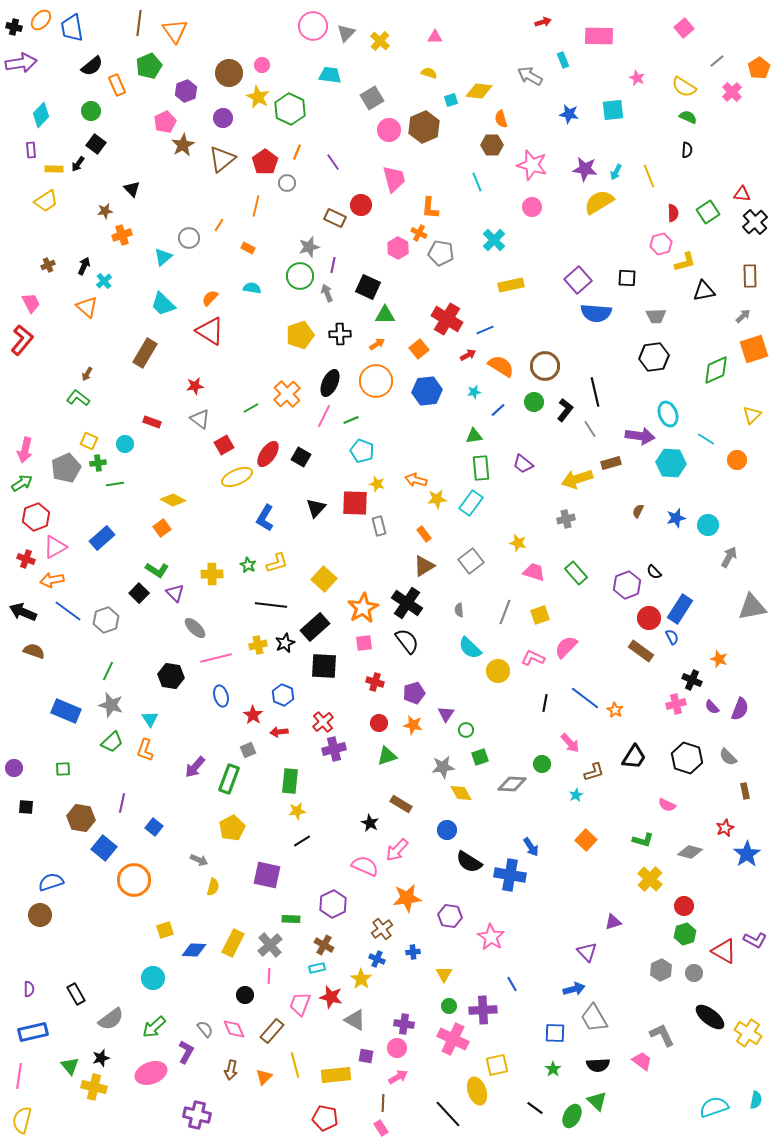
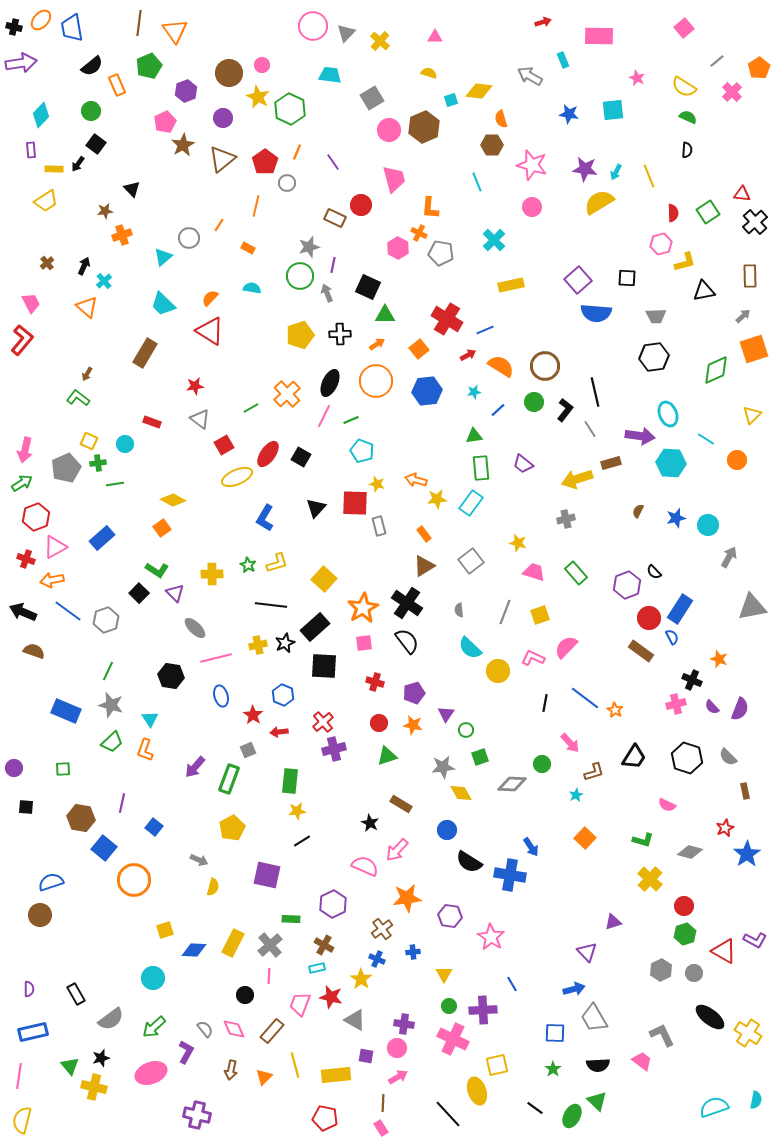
brown cross at (48, 265): moved 1 px left, 2 px up; rotated 16 degrees counterclockwise
orange square at (586, 840): moved 1 px left, 2 px up
